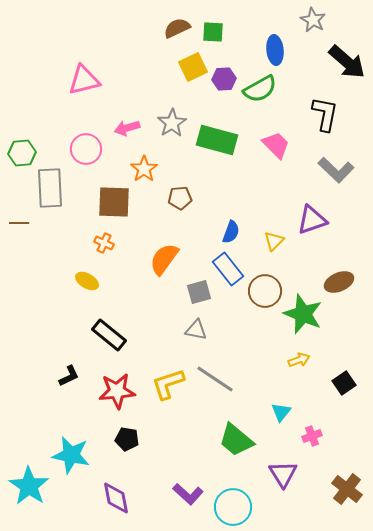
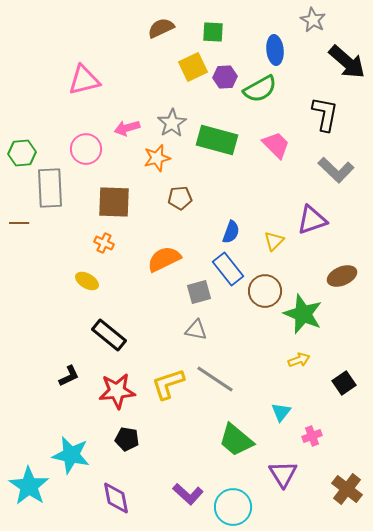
brown semicircle at (177, 28): moved 16 px left
purple hexagon at (224, 79): moved 1 px right, 2 px up
orange star at (144, 169): moved 13 px right, 11 px up; rotated 20 degrees clockwise
orange semicircle at (164, 259): rotated 28 degrees clockwise
brown ellipse at (339, 282): moved 3 px right, 6 px up
